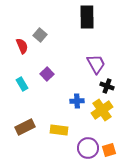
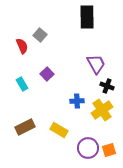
yellow rectangle: rotated 24 degrees clockwise
